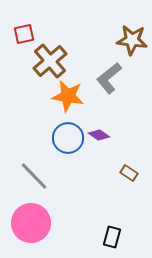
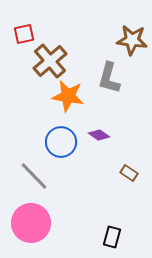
gray L-shape: rotated 36 degrees counterclockwise
blue circle: moved 7 px left, 4 px down
